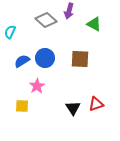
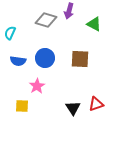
gray diamond: rotated 25 degrees counterclockwise
cyan semicircle: moved 1 px down
blue semicircle: moved 4 px left; rotated 140 degrees counterclockwise
